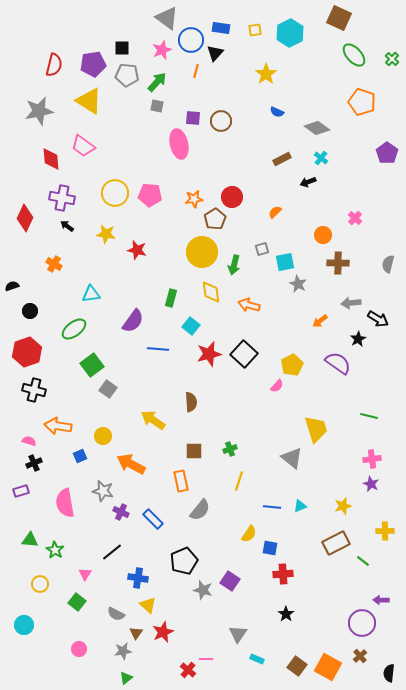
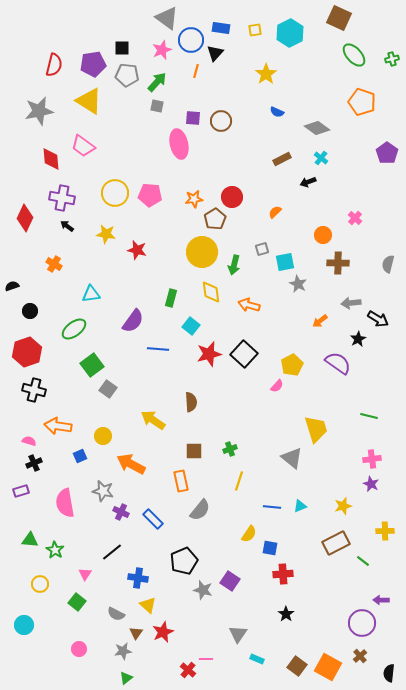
green cross at (392, 59): rotated 32 degrees clockwise
